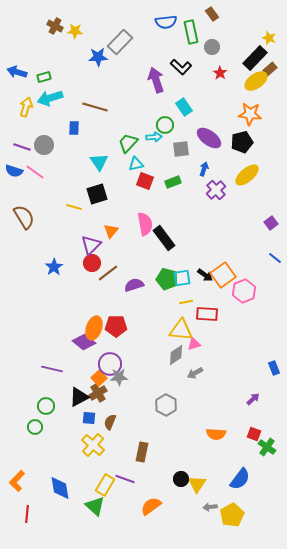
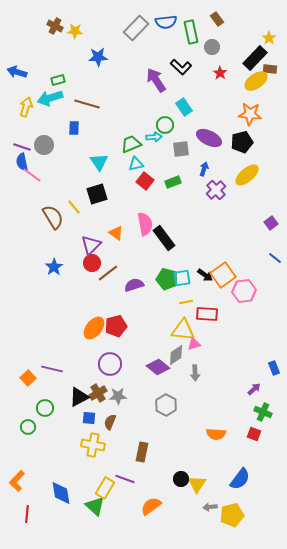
brown rectangle at (212, 14): moved 5 px right, 5 px down
yellow star at (269, 38): rotated 16 degrees clockwise
gray rectangle at (120, 42): moved 16 px right, 14 px up
brown rectangle at (270, 69): rotated 48 degrees clockwise
green rectangle at (44, 77): moved 14 px right, 3 px down
purple arrow at (156, 80): rotated 15 degrees counterclockwise
brown line at (95, 107): moved 8 px left, 3 px up
purple ellipse at (209, 138): rotated 10 degrees counterclockwise
green trapezoid at (128, 143): moved 3 px right, 1 px down; rotated 25 degrees clockwise
blue semicircle at (14, 171): moved 8 px right, 9 px up; rotated 60 degrees clockwise
pink line at (35, 172): moved 3 px left, 3 px down
red square at (145, 181): rotated 18 degrees clockwise
yellow line at (74, 207): rotated 35 degrees clockwise
brown semicircle at (24, 217): moved 29 px right
orange triangle at (111, 231): moved 5 px right, 2 px down; rotated 35 degrees counterclockwise
pink hexagon at (244, 291): rotated 15 degrees clockwise
red pentagon at (116, 326): rotated 15 degrees counterclockwise
orange ellipse at (94, 328): rotated 20 degrees clockwise
yellow triangle at (181, 330): moved 2 px right
purple diamond at (84, 342): moved 74 px right, 25 px down
gray arrow at (195, 373): rotated 63 degrees counterclockwise
gray star at (119, 377): moved 1 px left, 19 px down
orange square at (99, 378): moved 71 px left
purple arrow at (253, 399): moved 1 px right, 10 px up
green circle at (46, 406): moved 1 px left, 2 px down
green circle at (35, 427): moved 7 px left
yellow cross at (93, 445): rotated 30 degrees counterclockwise
green cross at (267, 447): moved 4 px left, 35 px up; rotated 12 degrees counterclockwise
yellow rectangle at (105, 485): moved 3 px down
blue diamond at (60, 488): moved 1 px right, 5 px down
yellow pentagon at (232, 515): rotated 15 degrees clockwise
